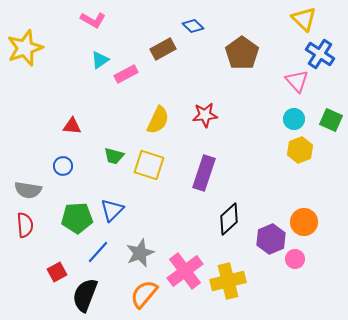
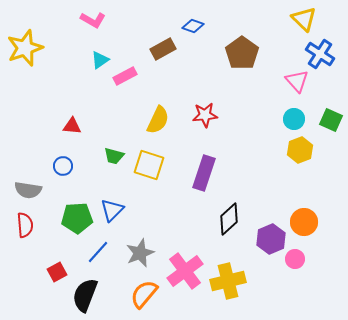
blue diamond: rotated 25 degrees counterclockwise
pink rectangle: moved 1 px left, 2 px down
